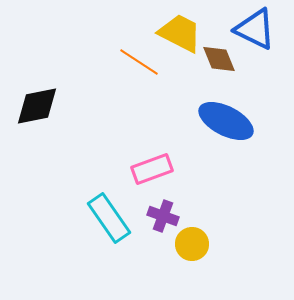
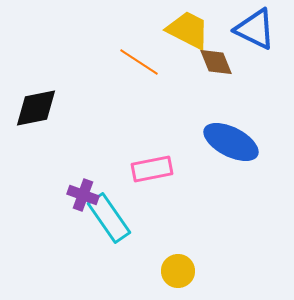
yellow trapezoid: moved 8 px right, 3 px up
brown diamond: moved 3 px left, 3 px down
black diamond: moved 1 px left, 2 px down
blue ellipse: moved 5 px right, 21 px down
pink rectangle: rotated 9 degrees clockwise
purple cross: moved 80 px left, 21 px up
yellow circle: moved 14 px left, 27 px down
